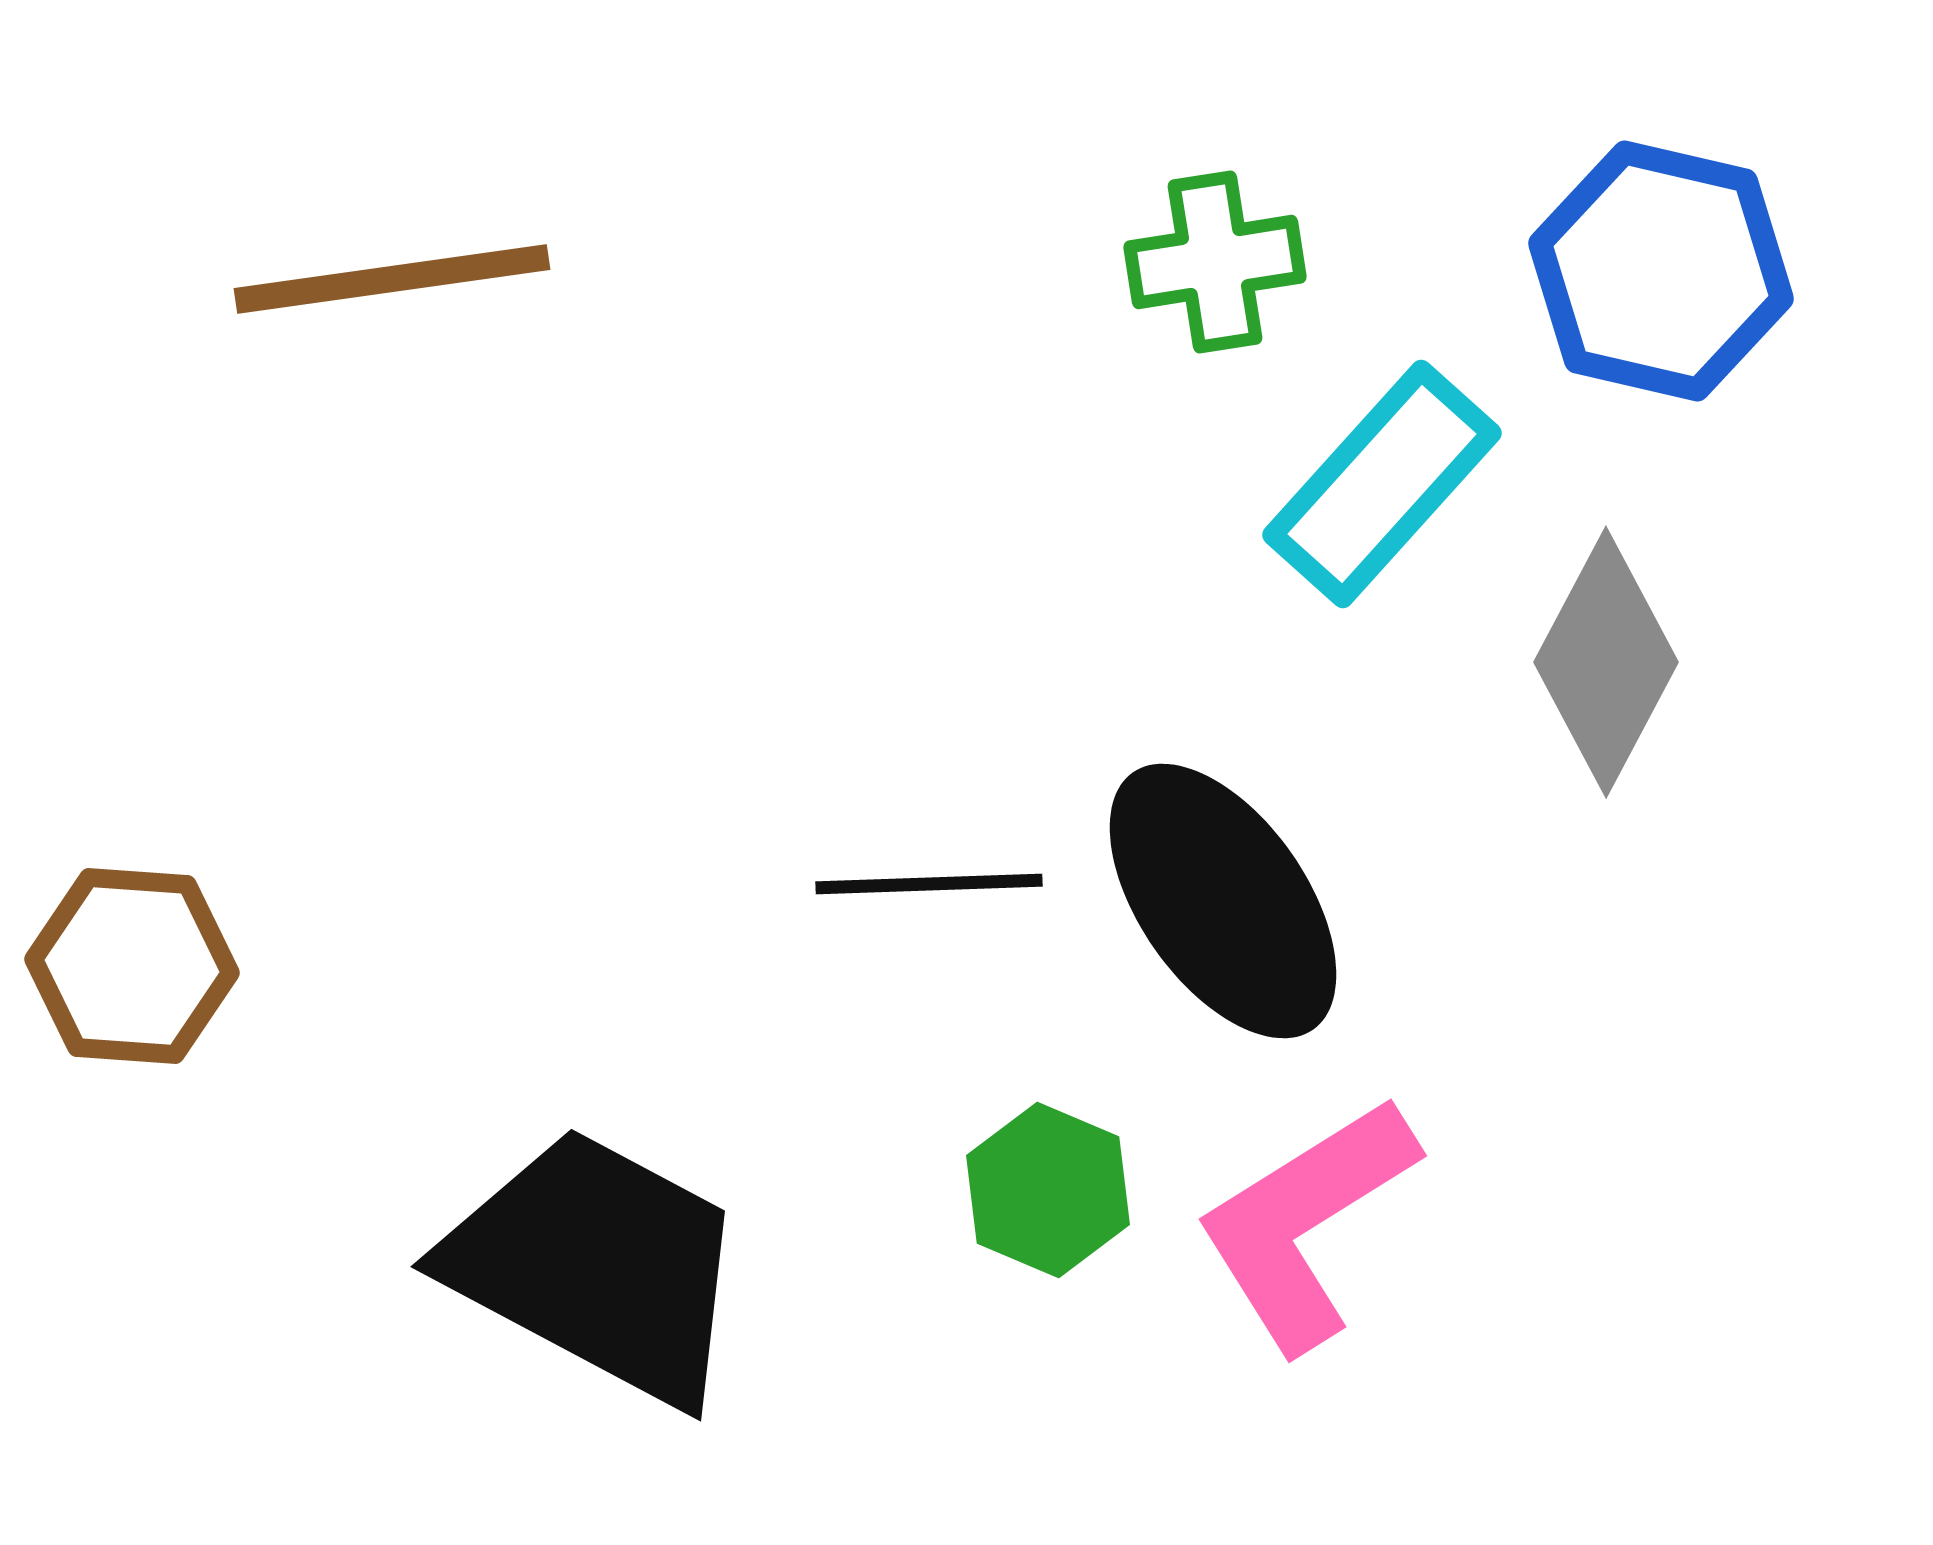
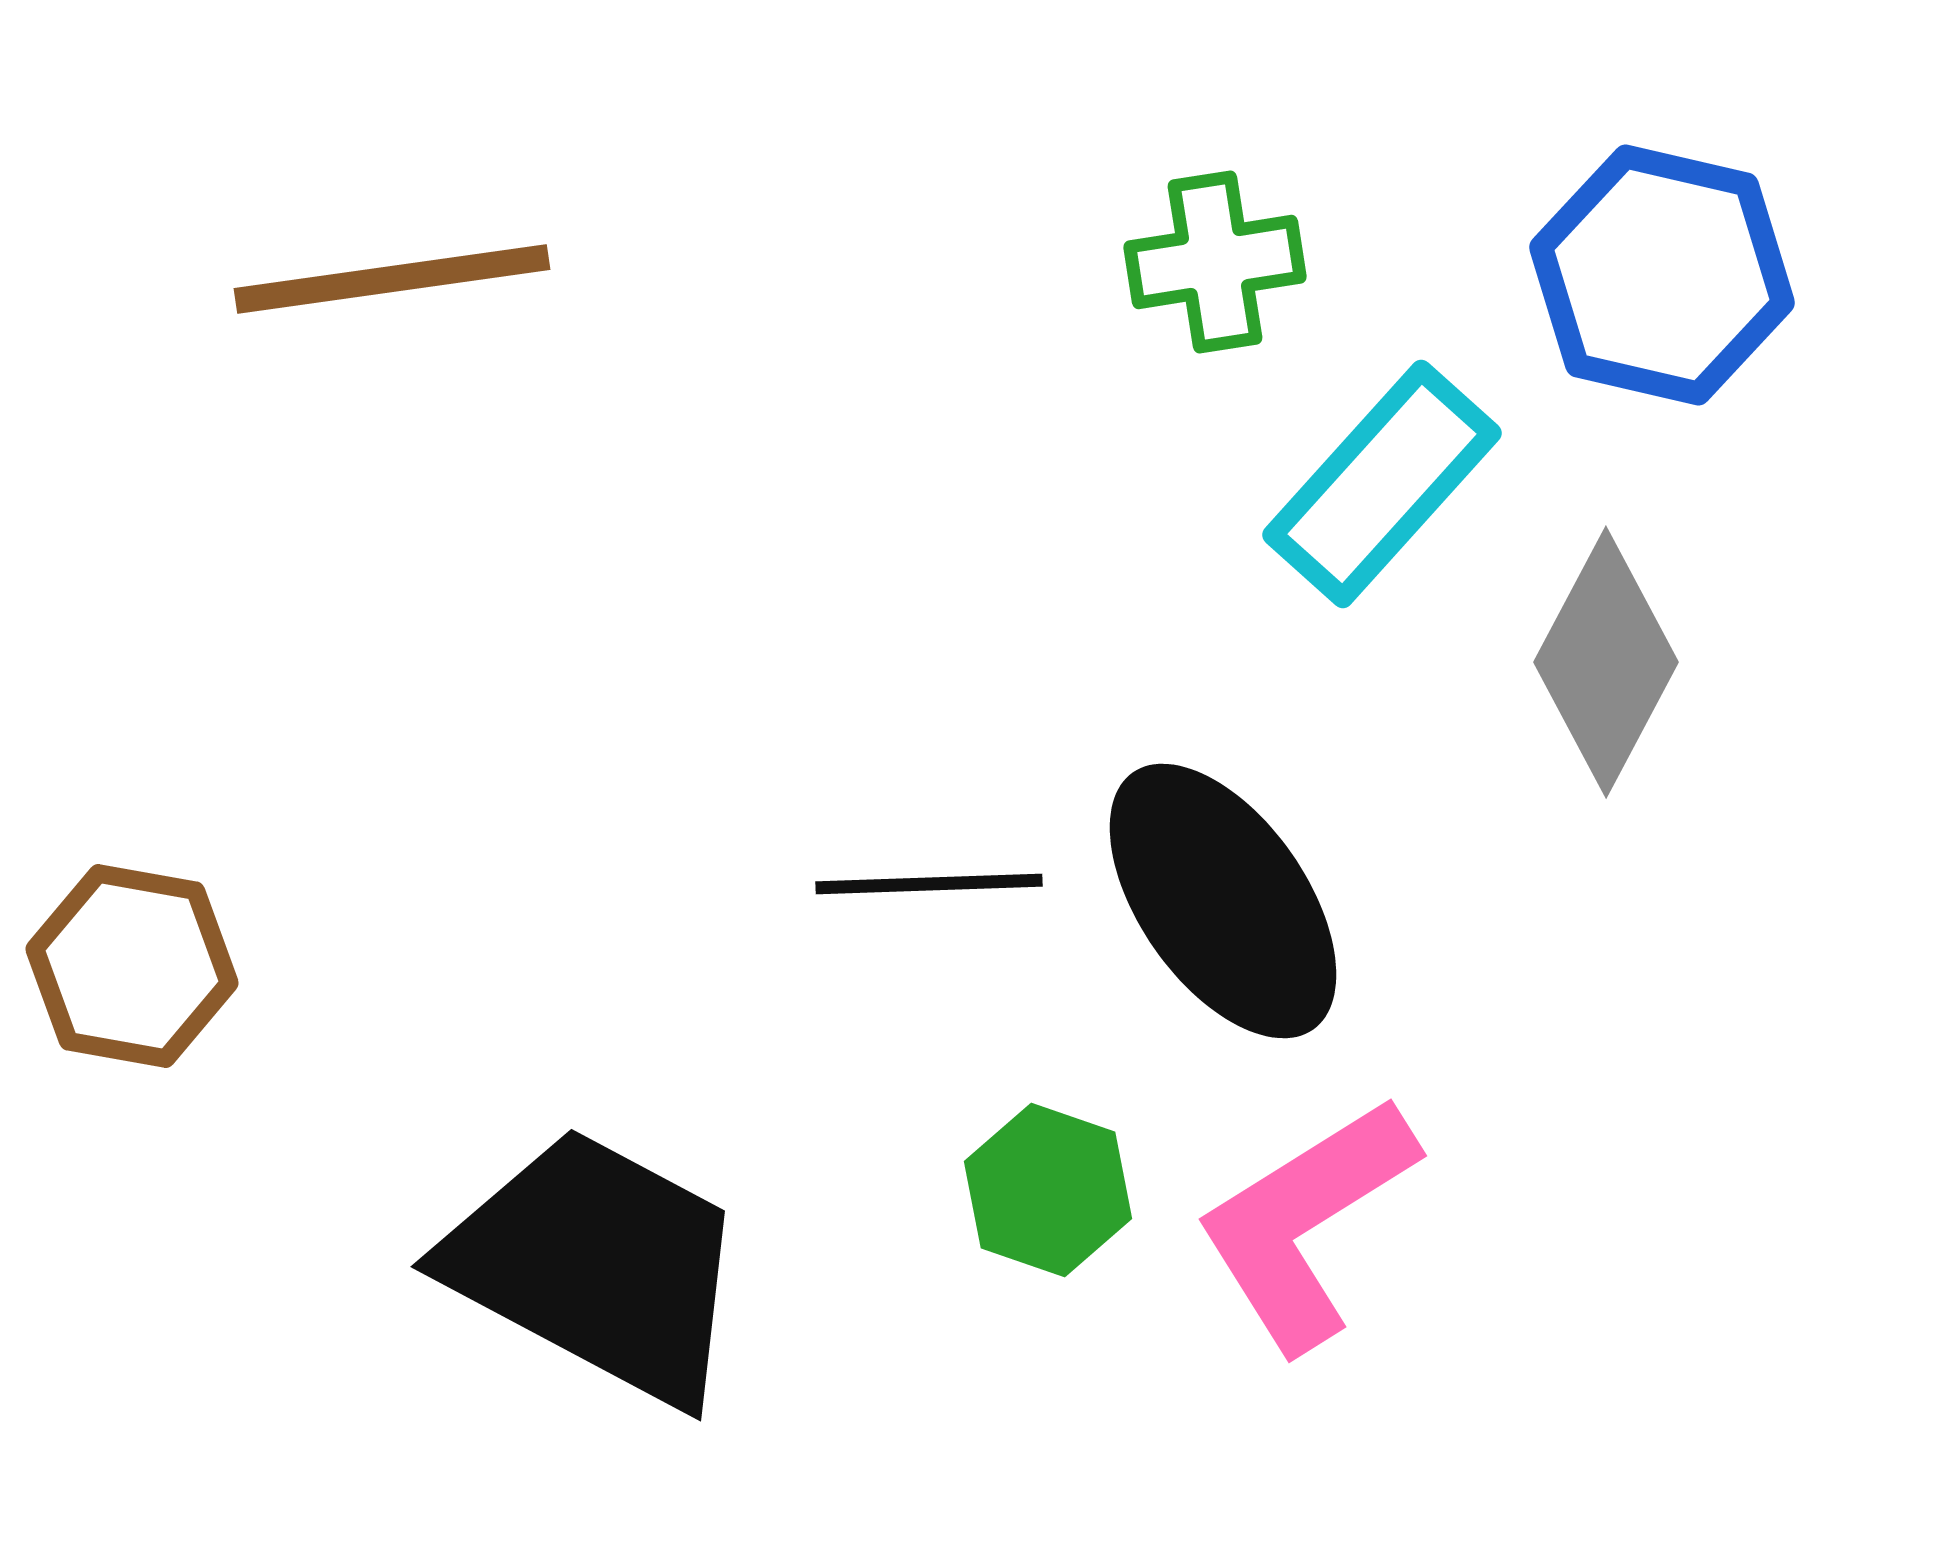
blue hexagon: moved 1 px right, 4 px down
brown hexagon: rotated 6 degrees clockwise
green hexagon: rotated 4 degrees counterclockwise
